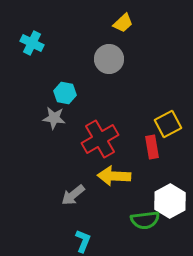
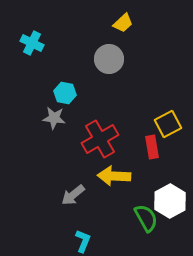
green semicircle: moved 1 px right, 2 px up; rotated 112 degrees counterclockwise
